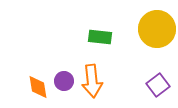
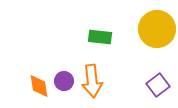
orange diamond: moved 1 px right, 1 px up
